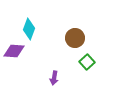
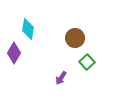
cyan diamond: moved 1 px left; rotated 10 degrees counterclockwise
purple diamond: moved 2 px down; rotated 65 degrees counterclockwise
purple arrow: moved 7 px right; rotated 24 degrees clockwise
